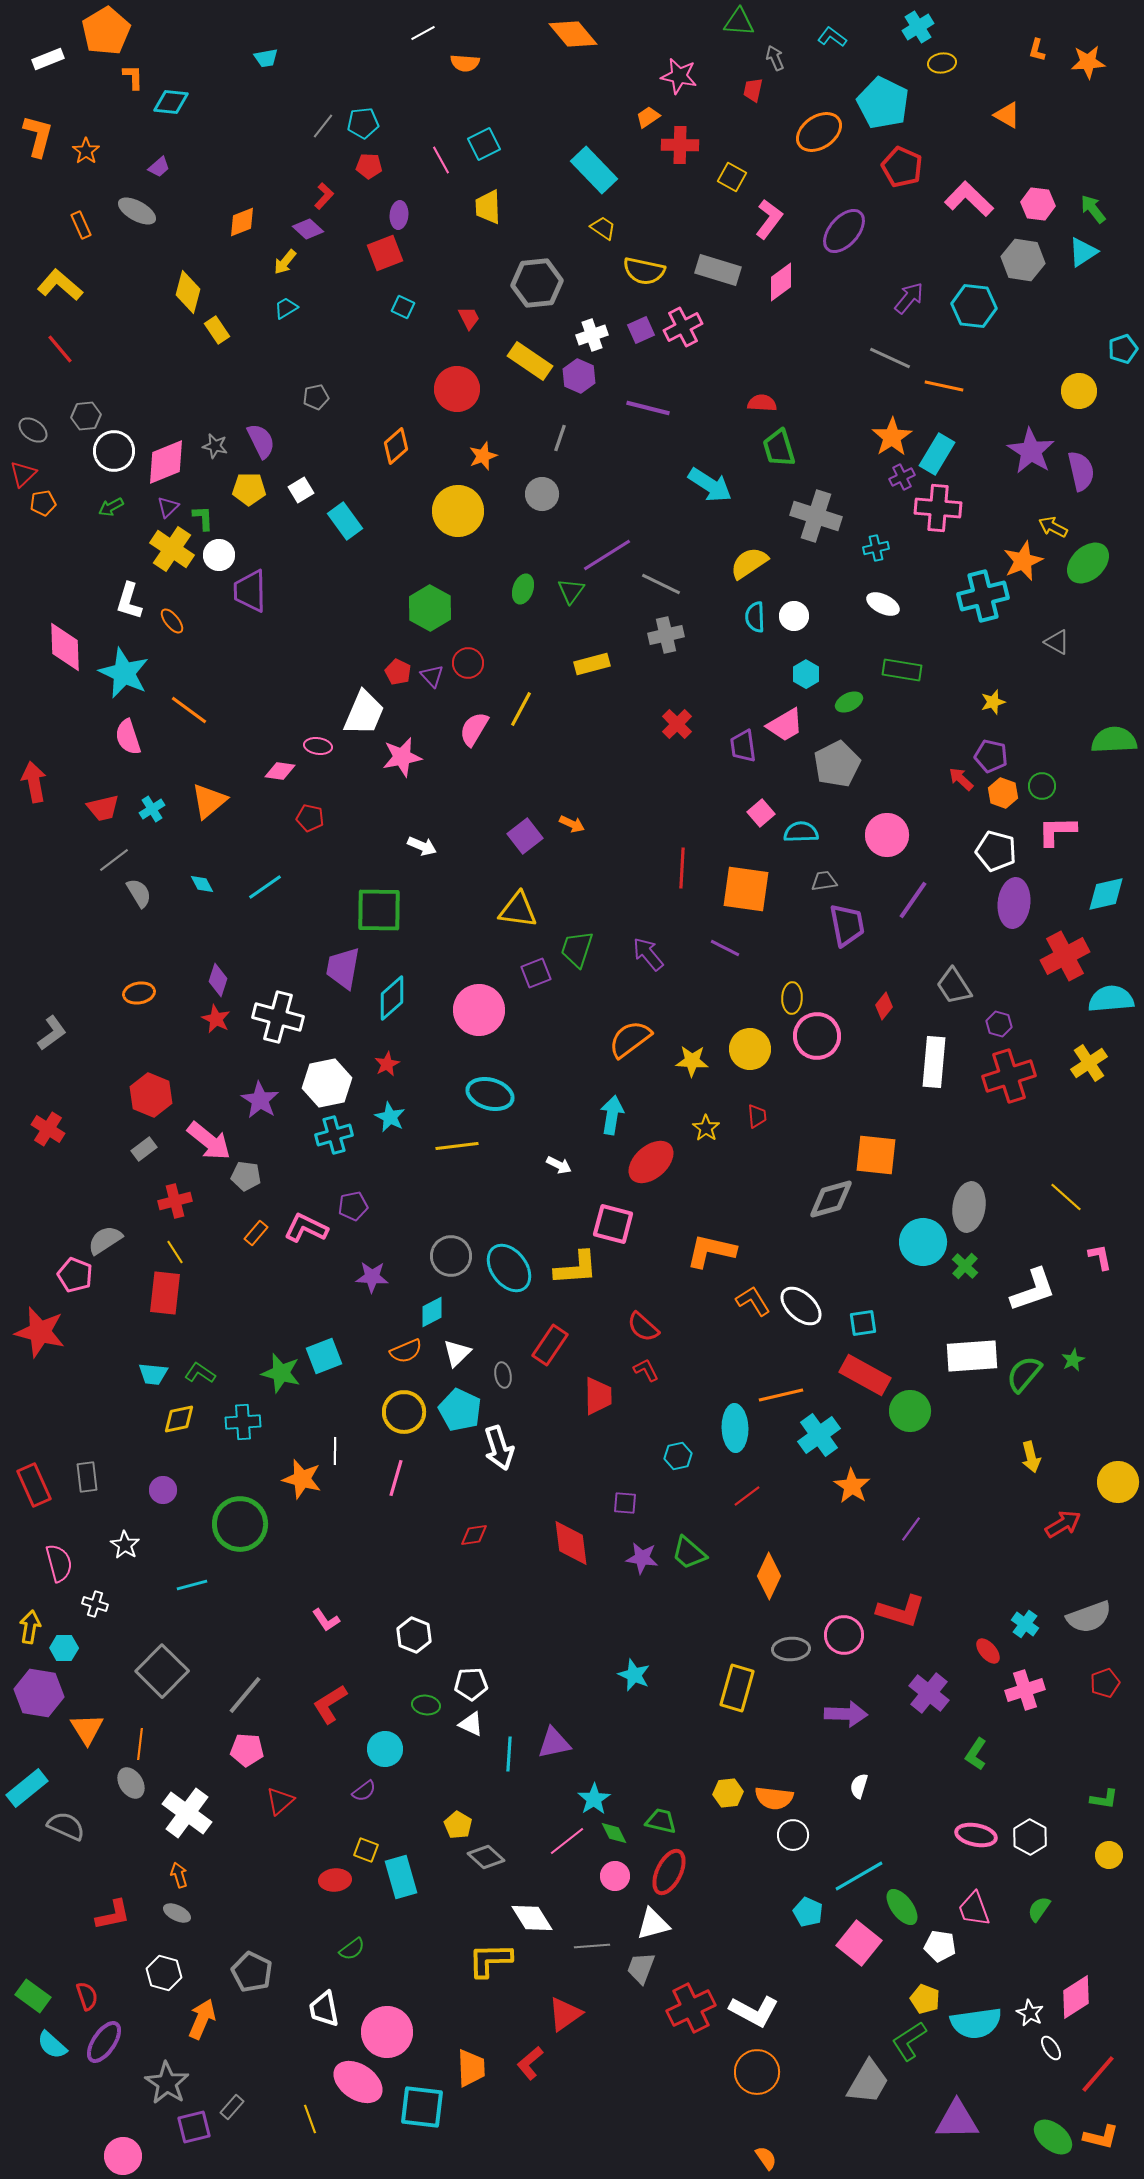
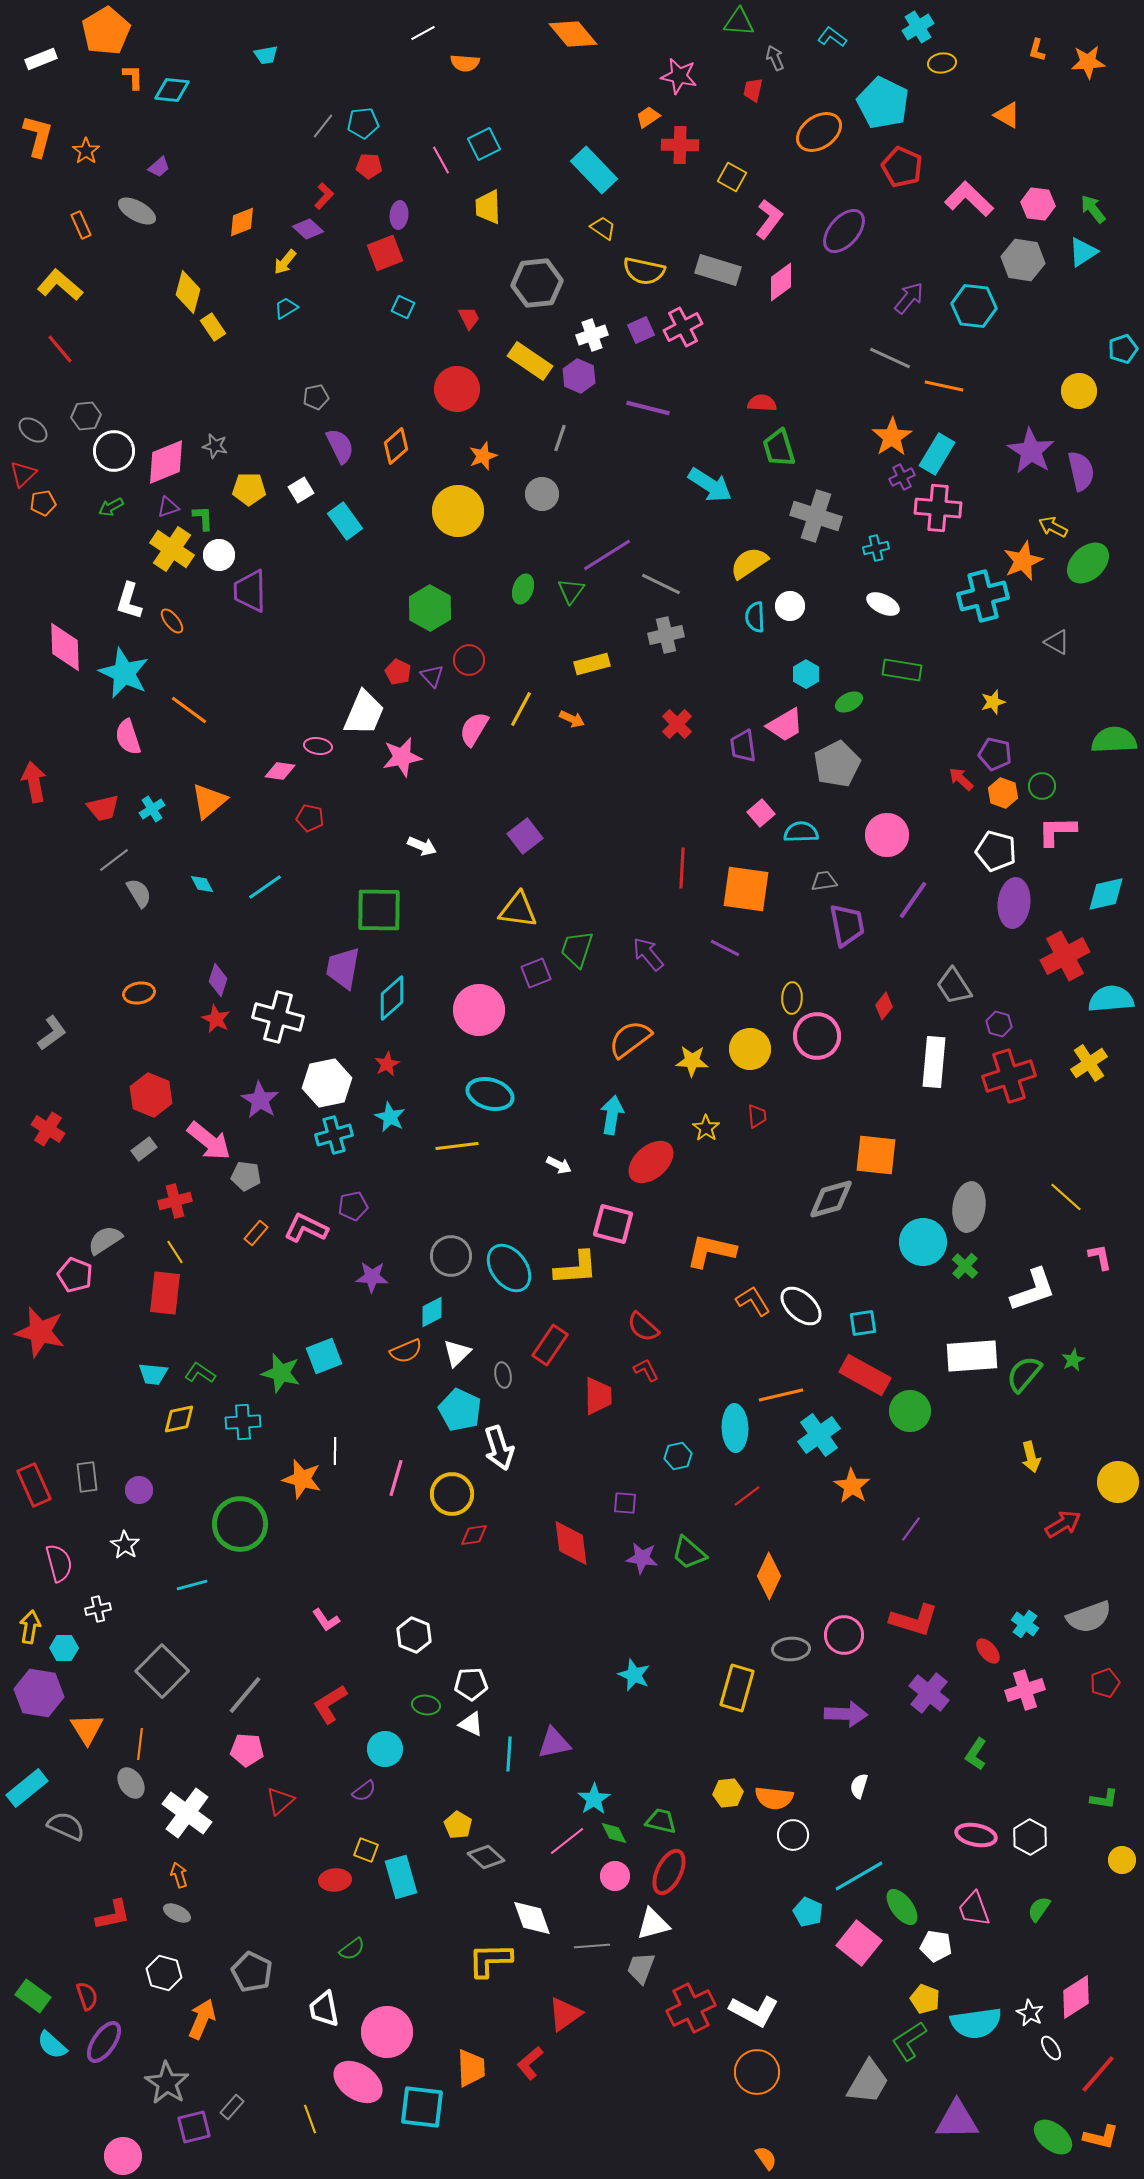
cyan trapezoid at (266, 58): moved 3 px up
white rectangle at (48, 59): moved 7 px left
cyan diamond at (171, 102): moved 1 px right, 12 px up
yellow rectangle at (217, 330): moved 4 px left, 3 px up
purple semicircle at (261, 441): moved 79 px right, 5 px down
purple triangle at (168, 507): rotated 25 degrees clockwise
white circle at (794, 616): moved 4 px left, 10 px up
red circle at (468, 663): moved 1 px right, 3 px up
purple pentagon at (991, 756): moved 4 px right, 2 px up
orange arrow at (572, 824): moved 105 px up
yellow circle at (404, 1412): moved 48 px right, 82 px down
purple circle at (163, 1490): moved 24 px left
white cross at (95, 1604): moved 3 px right, 5 px down; rotated 30 degrees counterclockwise
red L-shape at (901, 1611): moved 13 px right, 9 px down
yellow circle at (1109, 1855): moved 13 px right, 5 px down
white diamond at (532, 1918): rotated 12 degrees clockwise
white pentagon at (940, 1946): moved 4 px left
